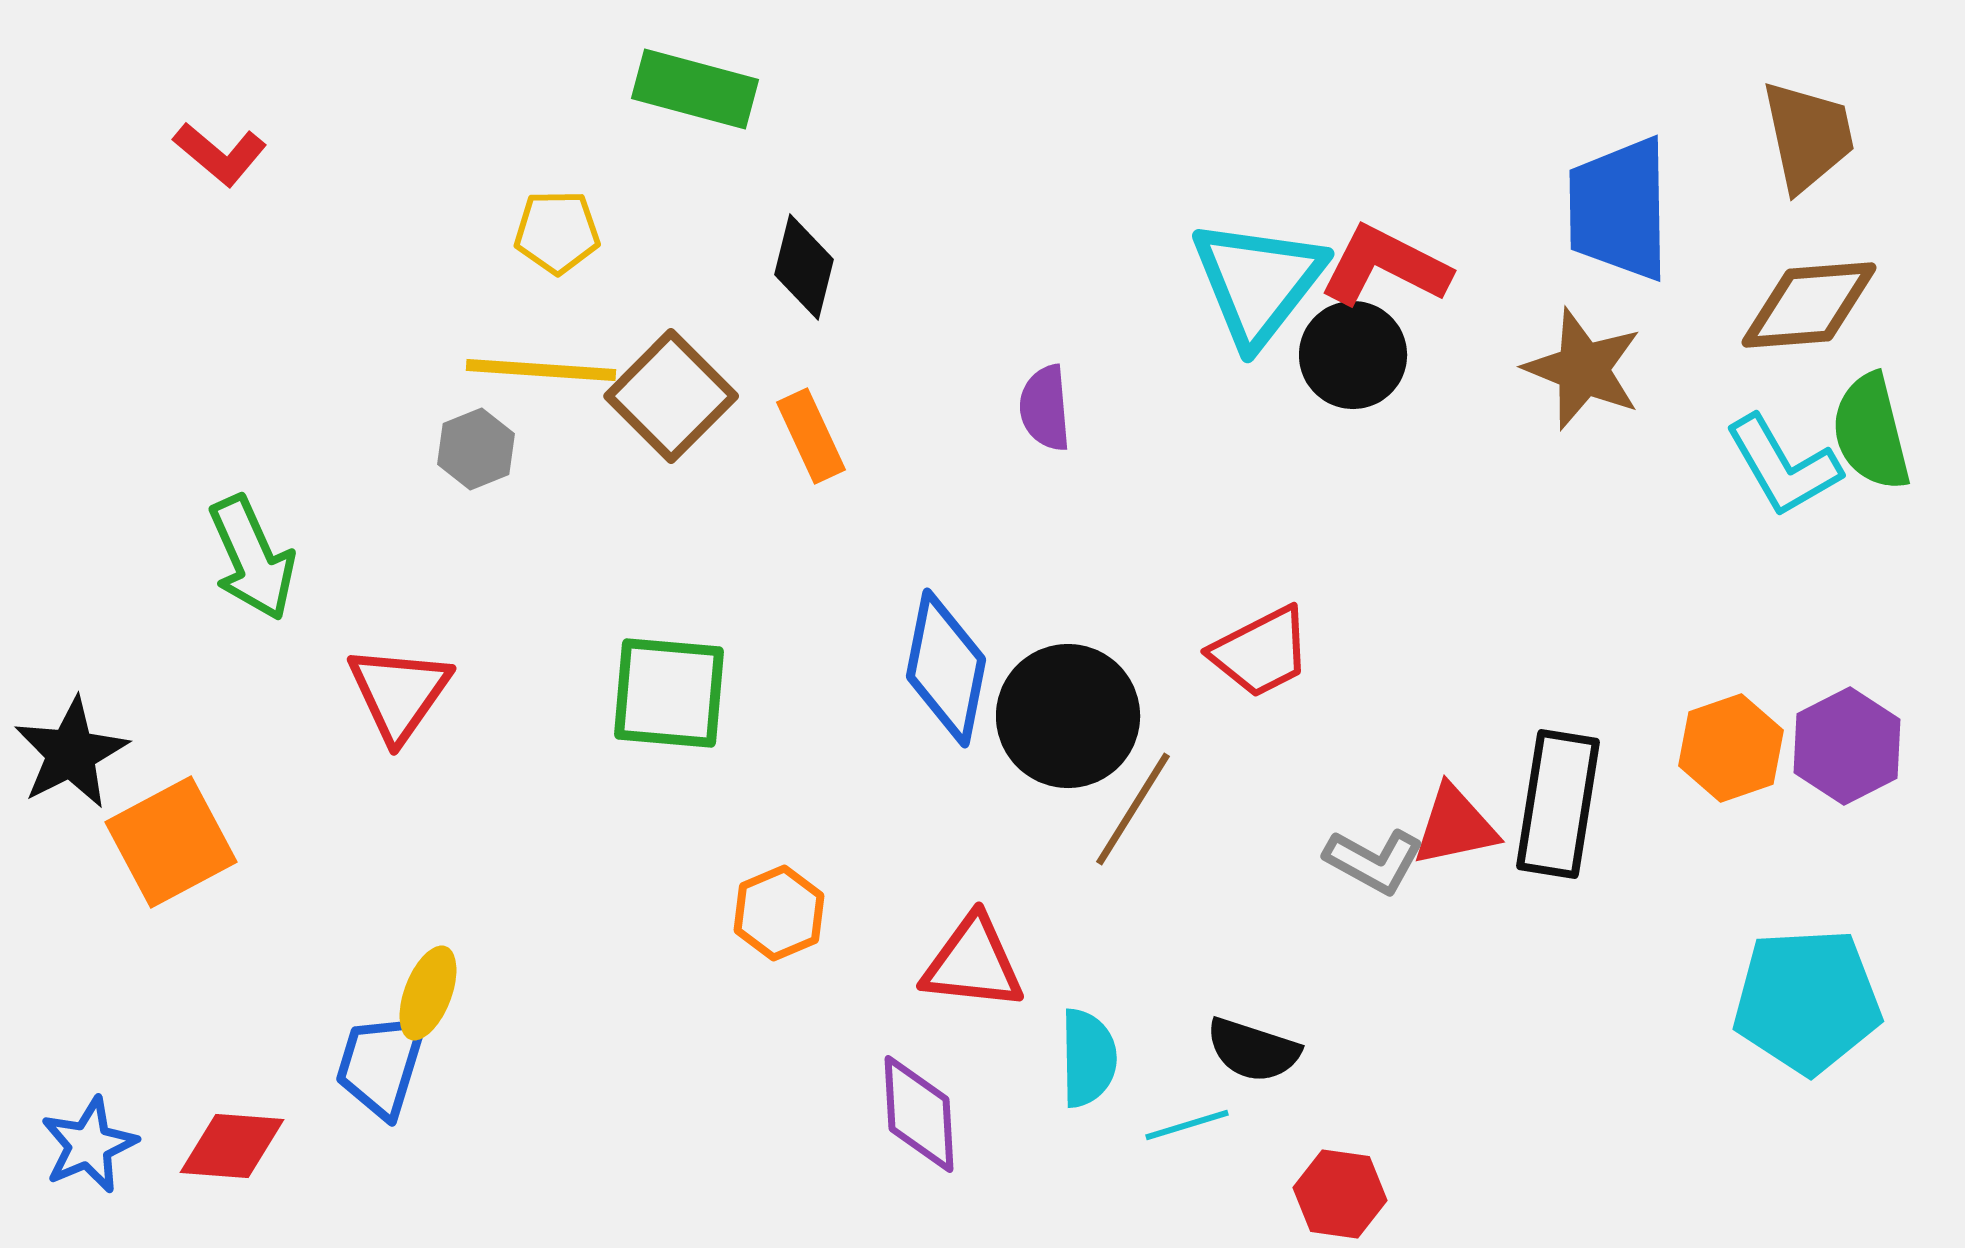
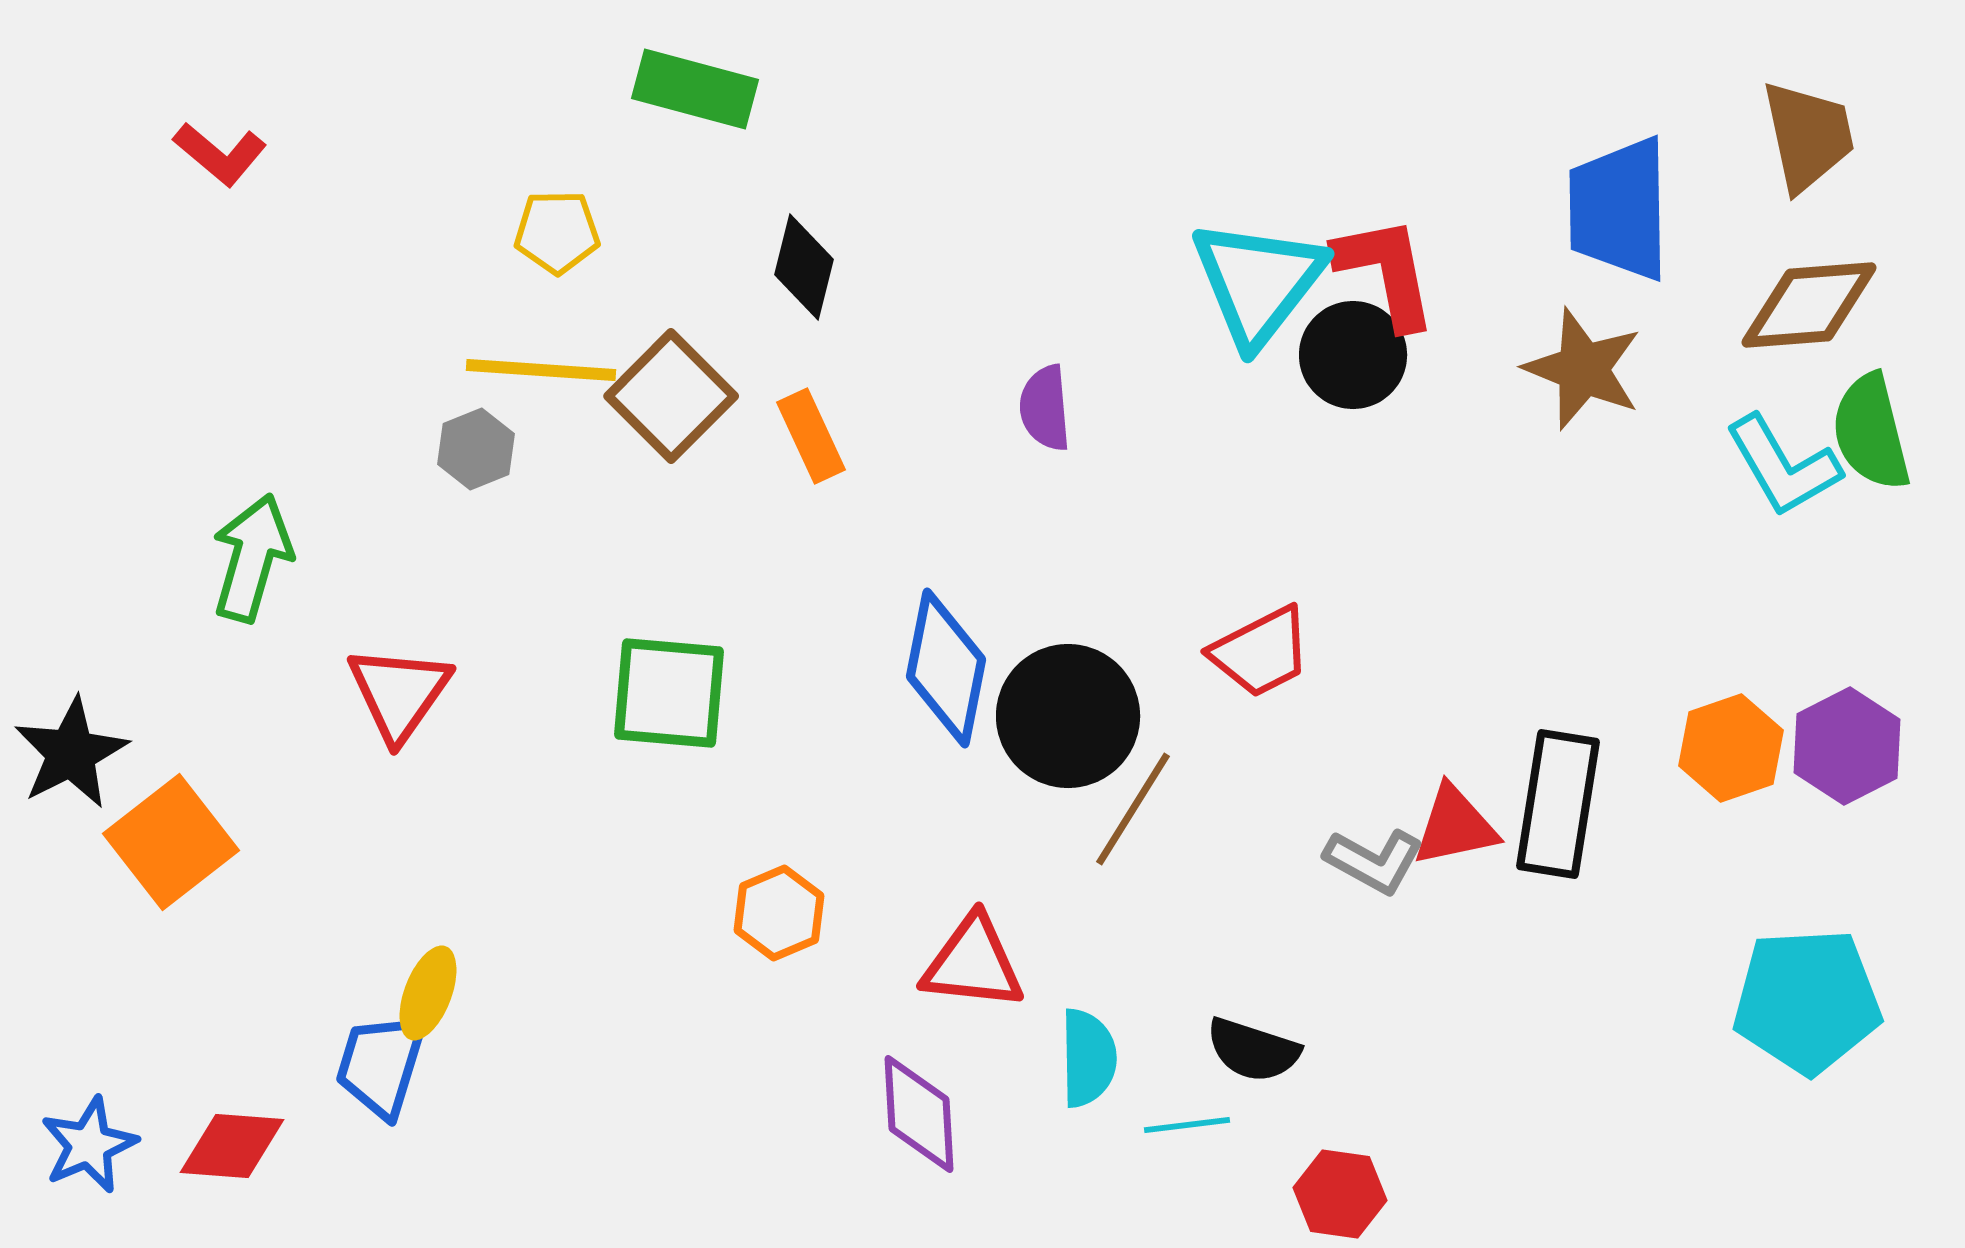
red L-shape at (1385, 266): moved 1 px right, 6 px down; rotated 52 degrees clockwise
green arrow at (252, 558): rotated 140 degrees counterclockwise
orange square at (171, 842): rotated 10 degrees counterclockwise
cyan line at (1187, 1125): rotated 10 degrees clockwise
